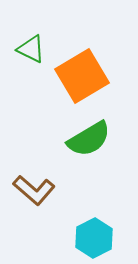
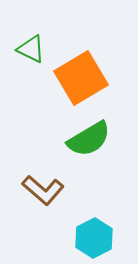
orange square: moved 1 px left, 2 px down
brown L-shape: moved 9 px right
